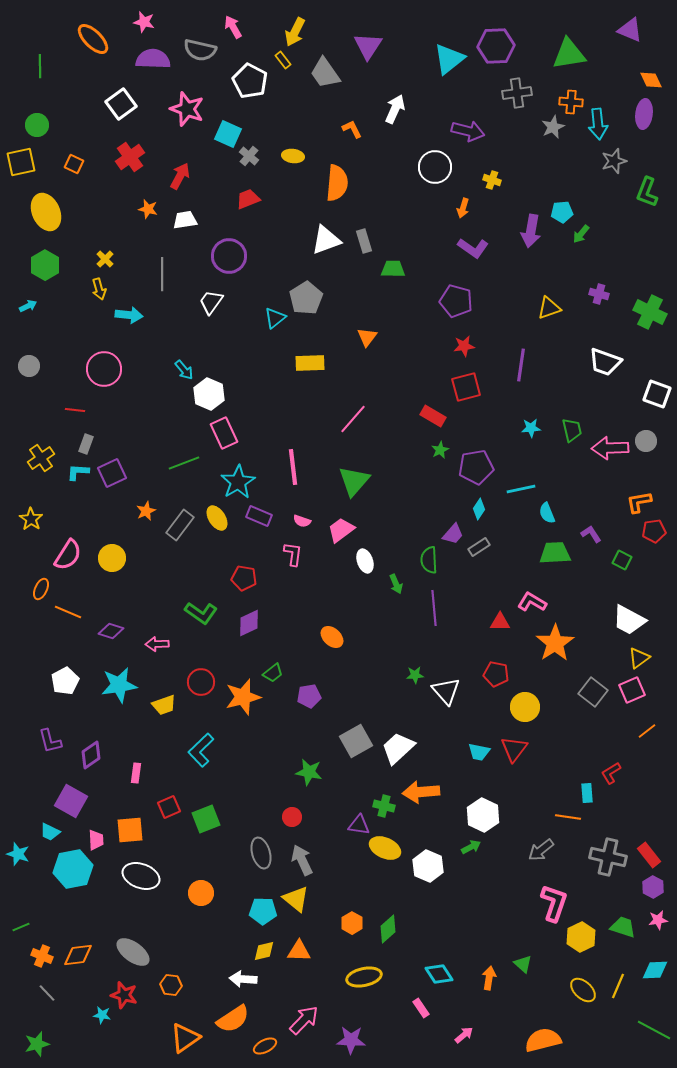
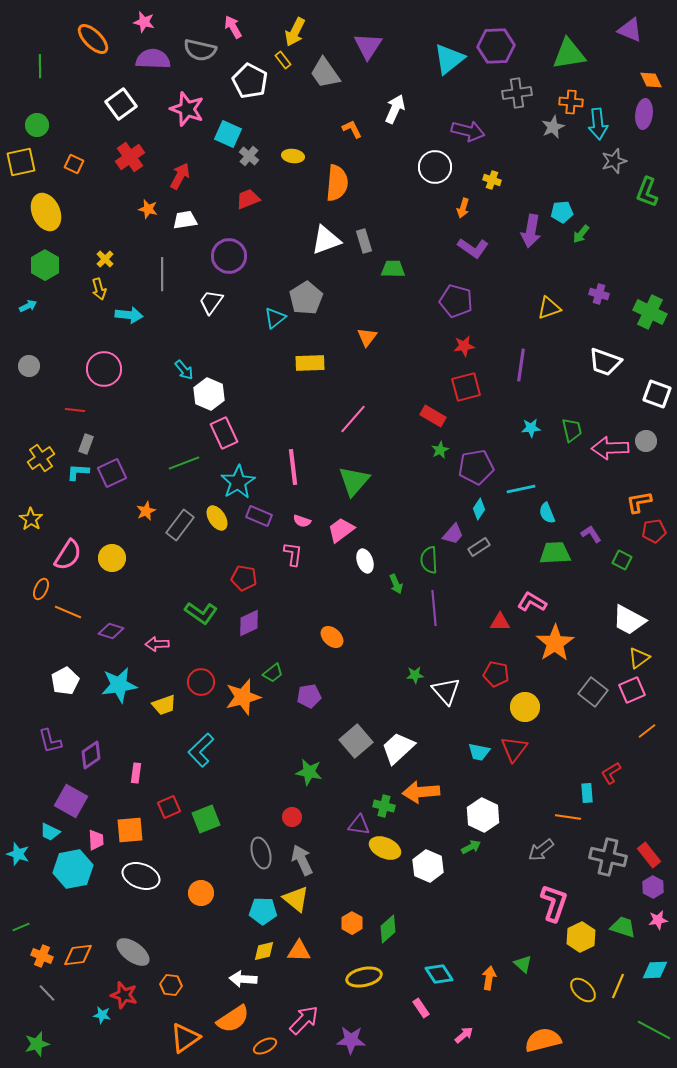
gray square at (356, 741): rotated 12 degrees counterclockwise
